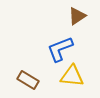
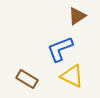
yellow triangle: rotated 20 degrees clockwise
brown rectangle: moved 1 px left, 1 px up
